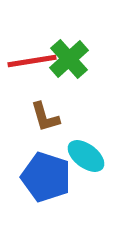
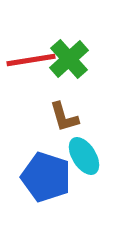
red line: moved 1 px left, 1 px up
brown L-shape: moved 19 px right
cyan ellipse: moved 2 px left; rotated 21 degrees clockwise
